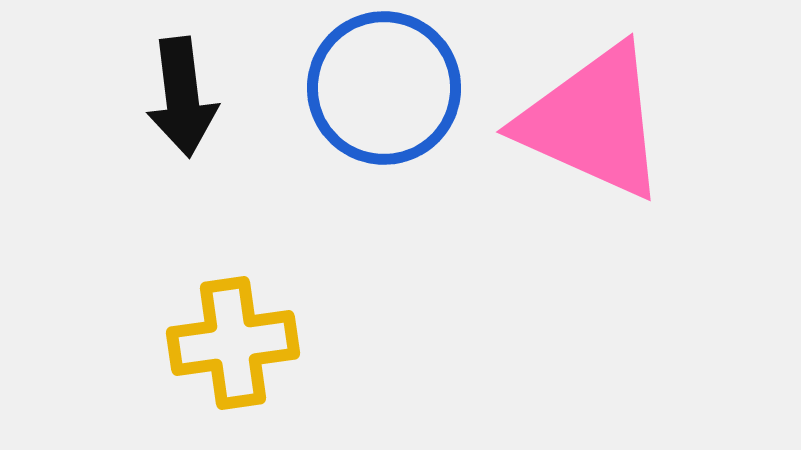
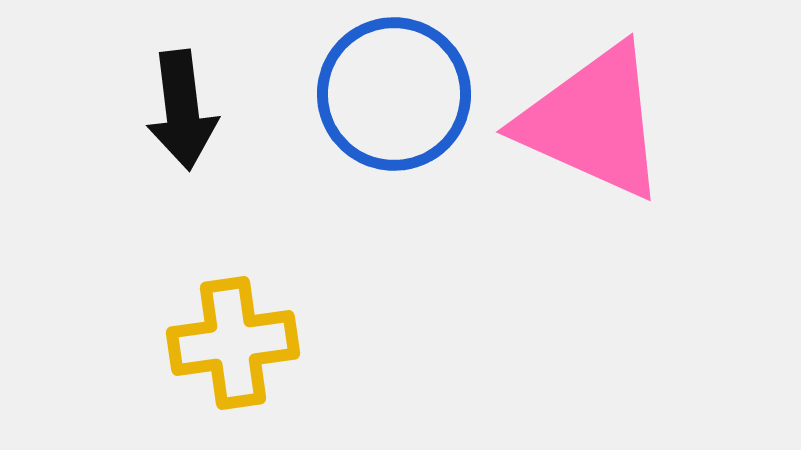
blue circle: moved 10 px right, 6 px down
black arrow: moved 13 px down
